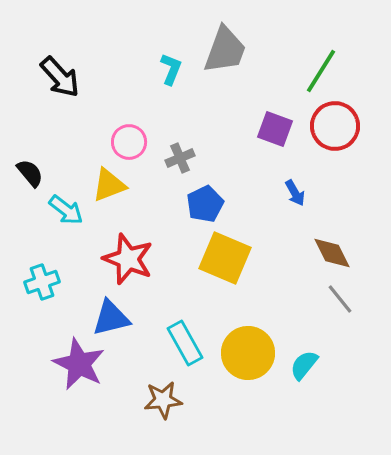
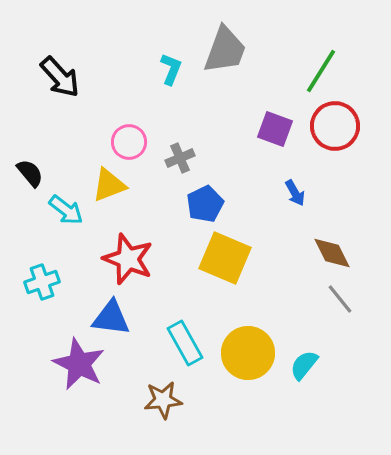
blue triangle: rotated 21 degrees clockwise
